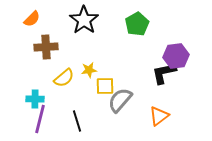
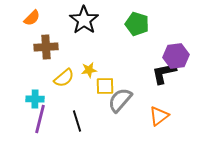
orange semicircle: moved 1 px up
green pentagon: rotated 25 degrees counterclockwise
